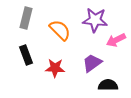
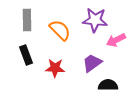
gray rectangle: moved 1 px right, 2 px down; rotated 15 degrees counterclockwise
